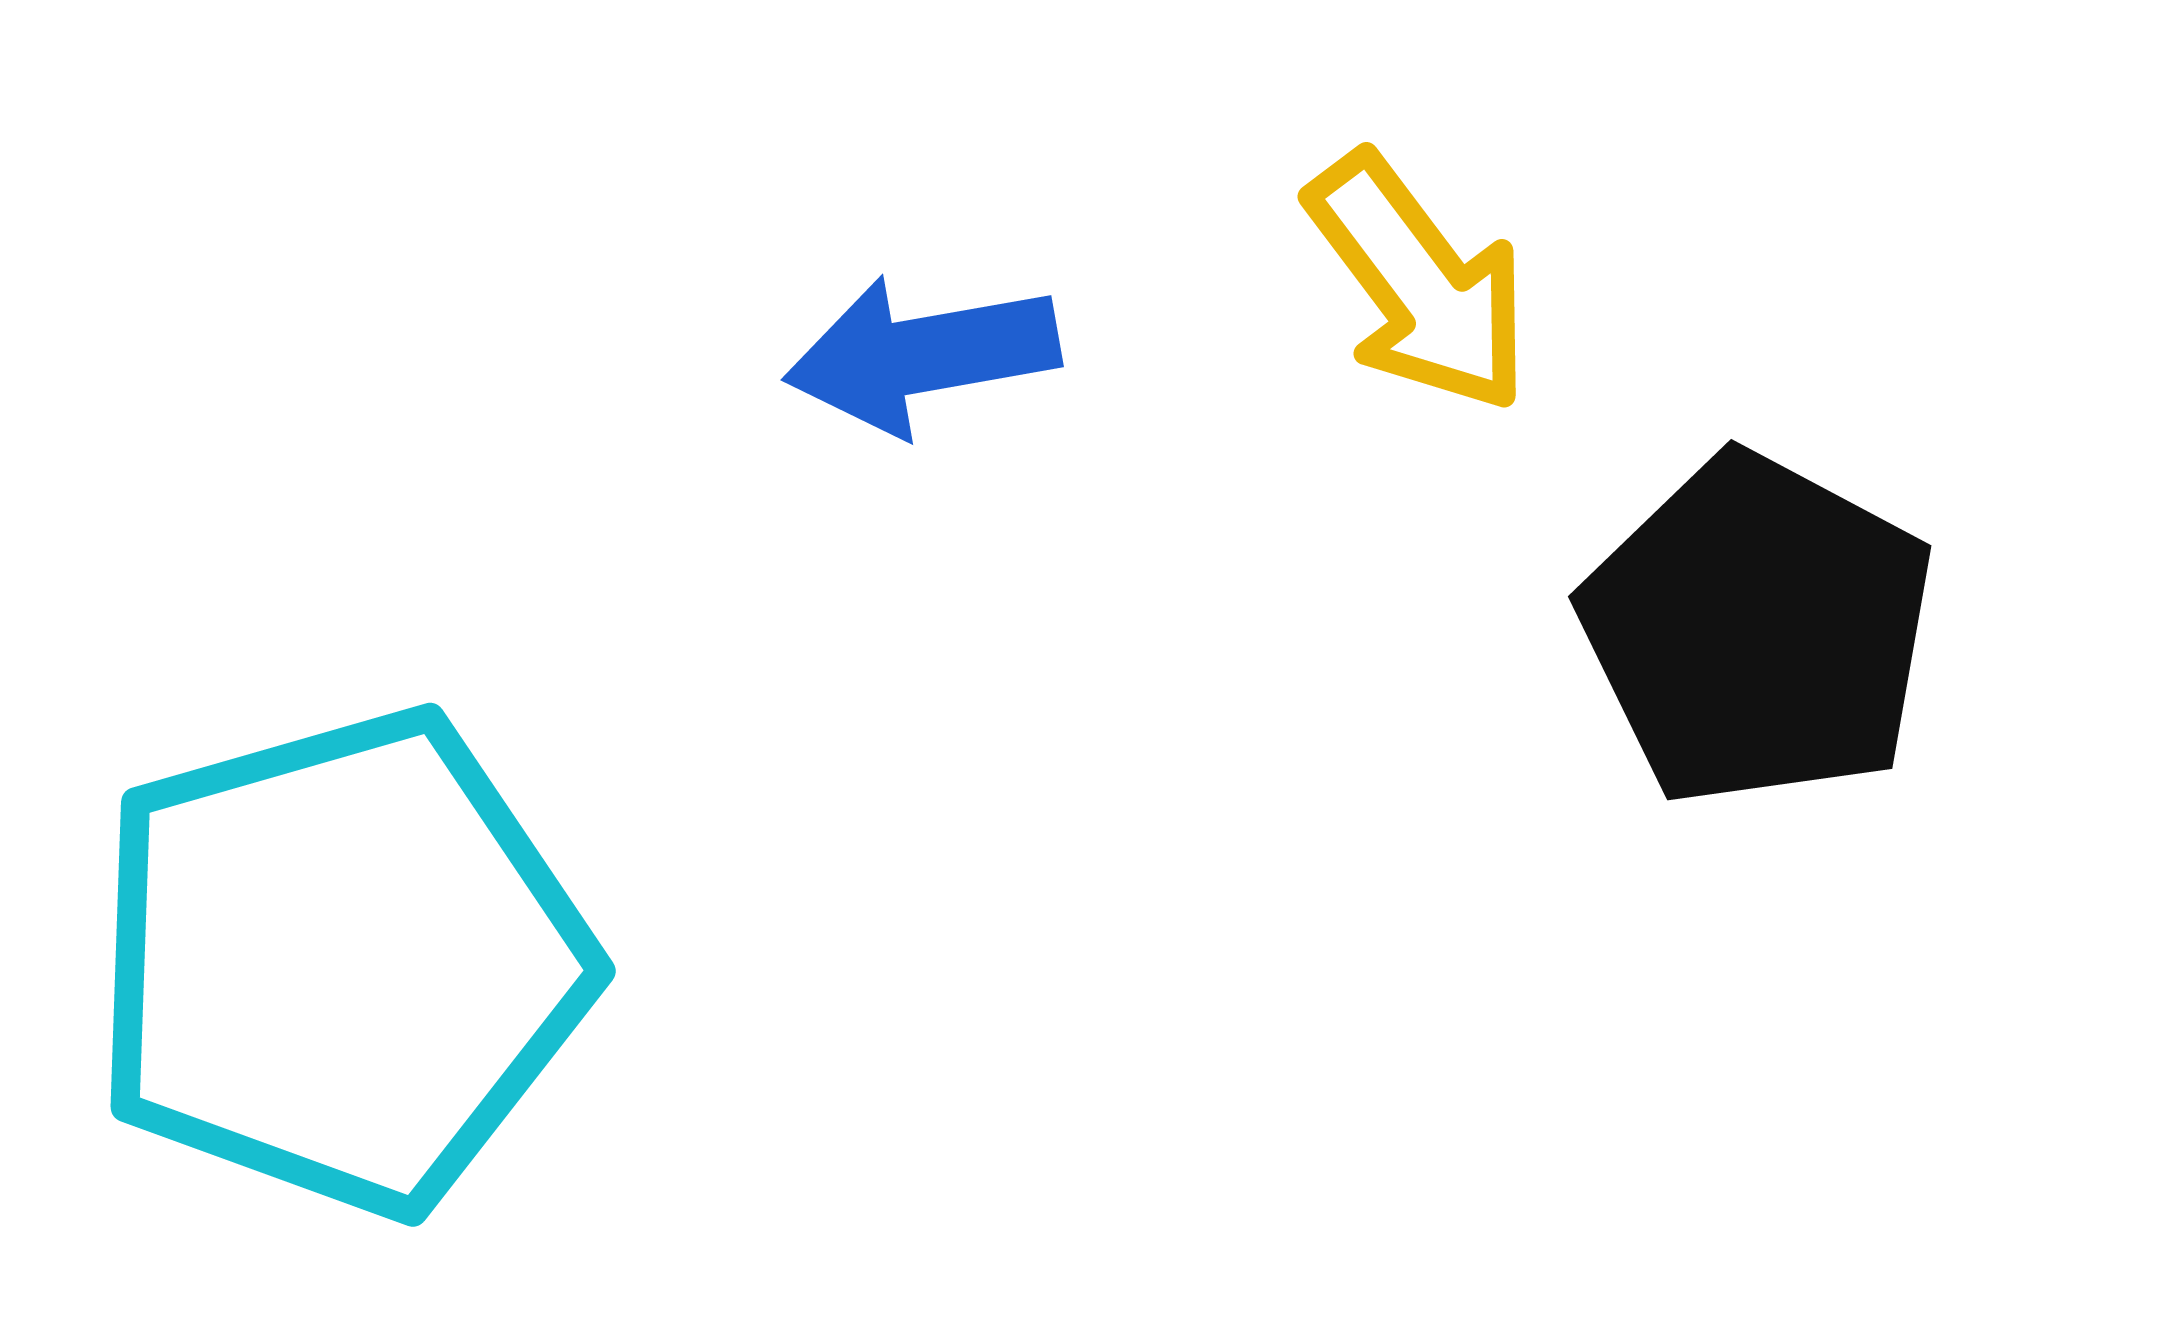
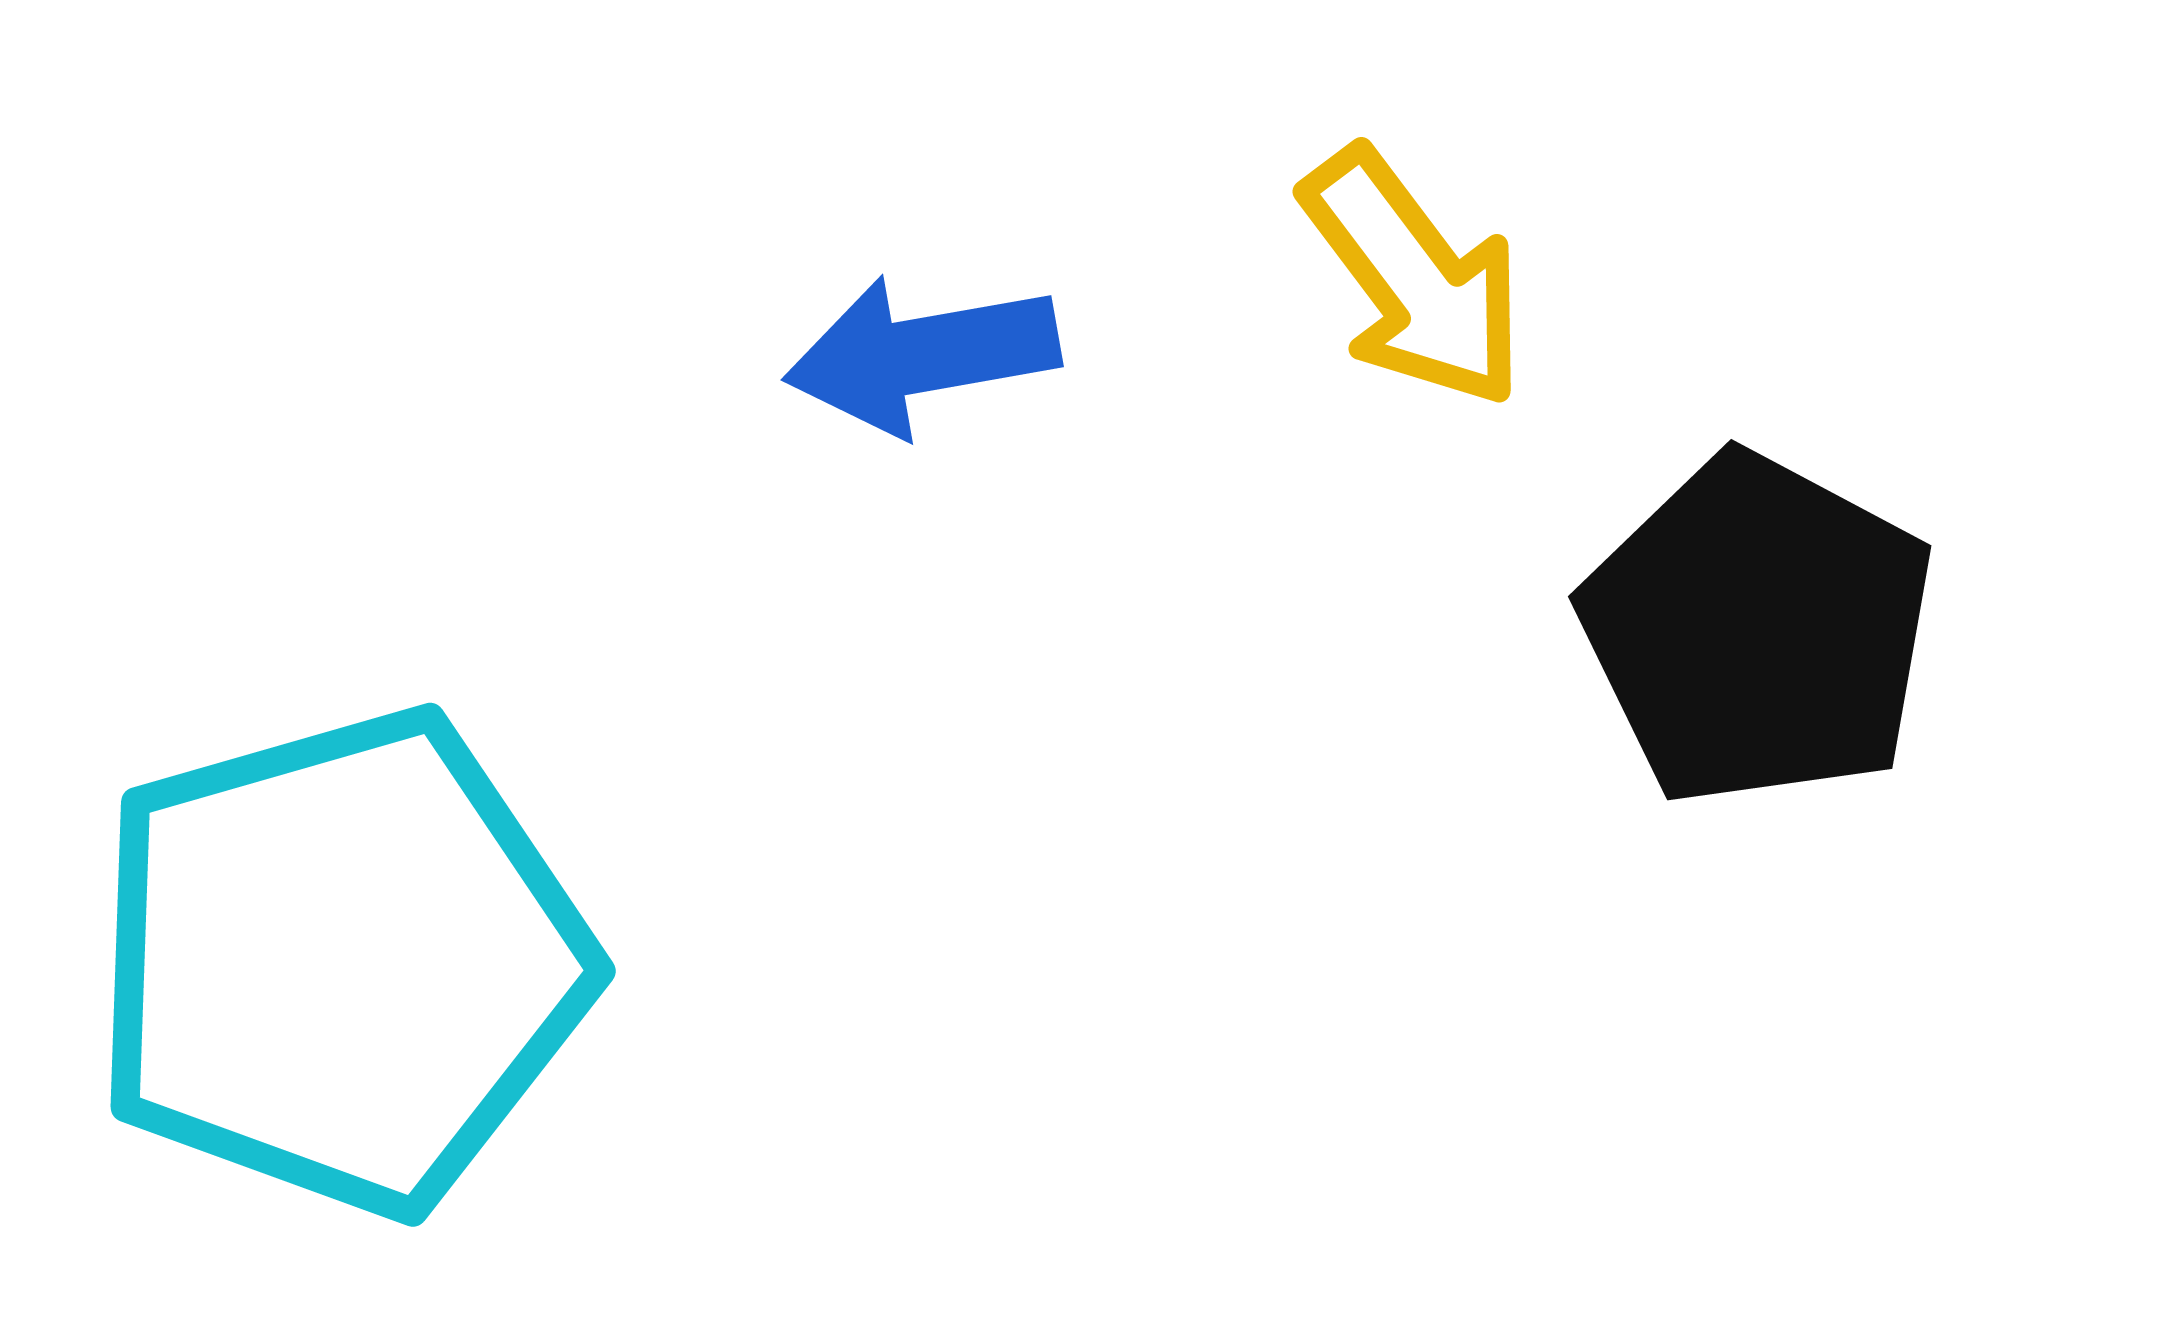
yellow arrow: moved 5 px left, 5 px up
